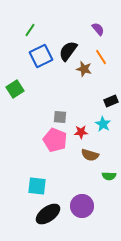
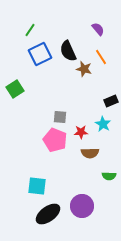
black semicircle: rotated 60 degrees counterclockwise
blue square: moved 1 px left, 2 px up
brown semicircle: moved 2 px up; rotated 18 degrees counterclockwise
